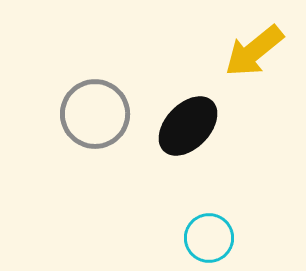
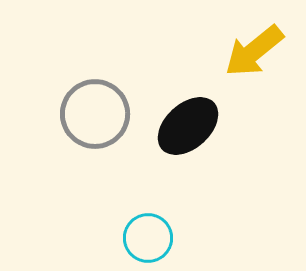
black ellipse: rotated 4 degrees clockwise
cyan circle: moved 61 px left
